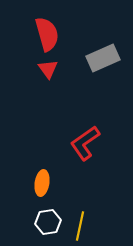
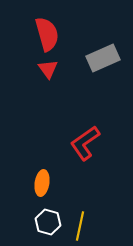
white hexagon: rotated 25 degrees clockwise
